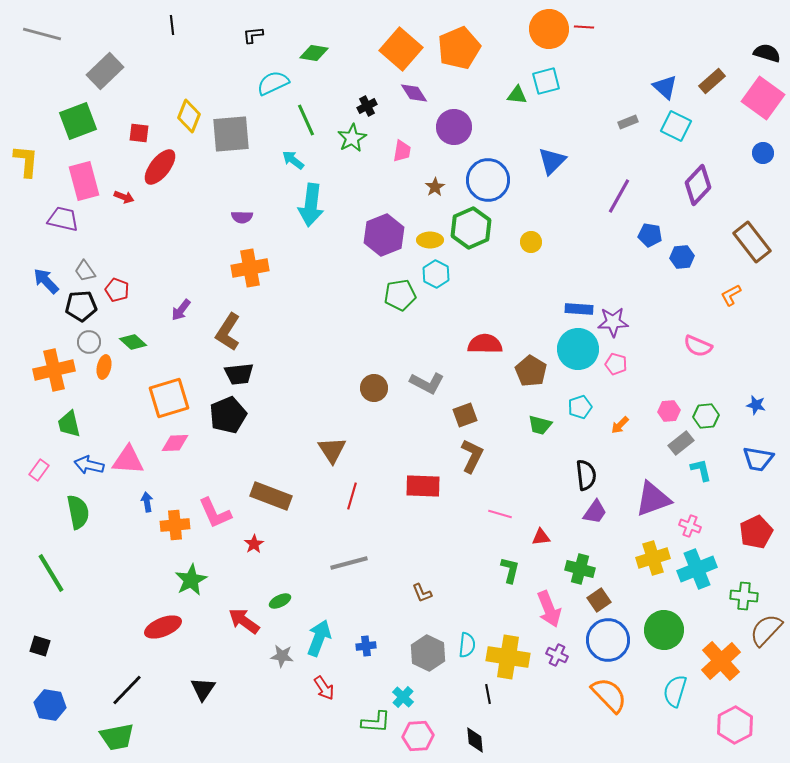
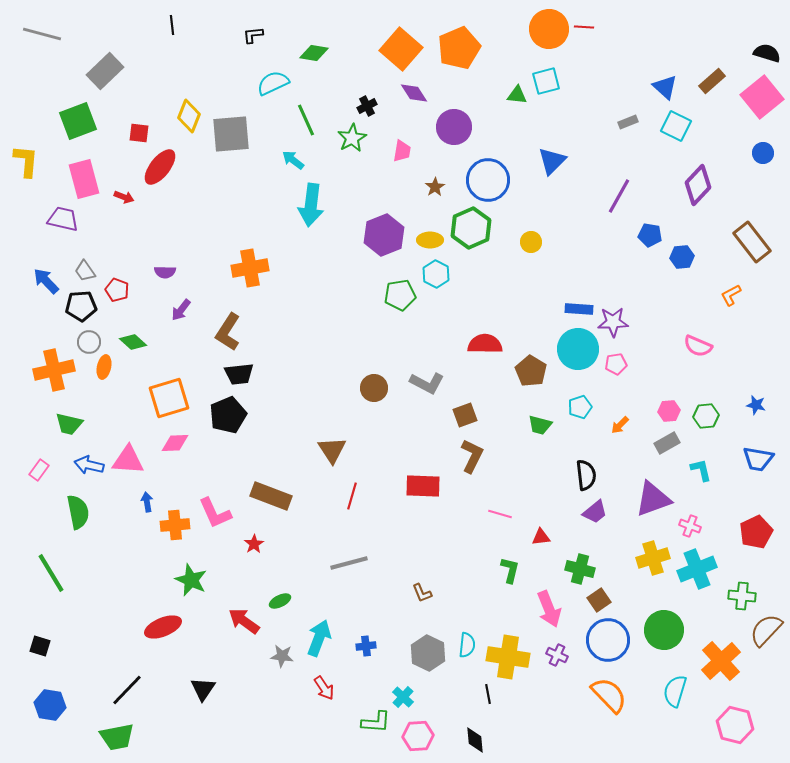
pink square at (763, 98): moved 1 px left, 1 px up; rotated 15 degrees clockwise
pink rectangle at (84, 181): moved 2 px up
purple semicircle at (242, 217): moved 77 px left, 55 px down
pink pentagon at (616, 364): rotated 25 degrees counterclockwise
green trapezoid at (69, 424): rotated 64 degrees counterclockwise
gray rectangle at (681, 443): moved 14 px left; rotated 10 degrees clockwise
purple trapezoid at (595, 512): rotated 16 degrees clockwise
green star at (191, 580): rotated 20 degrees counterclockwise
green cross at (744, 596): moved 2 px left
pink hexagon at (735, 725): rotated 18 degrees counterclockwise
